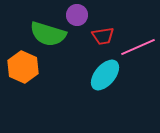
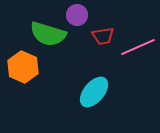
cyan ellipse: moved 11 px left, 17 px down
